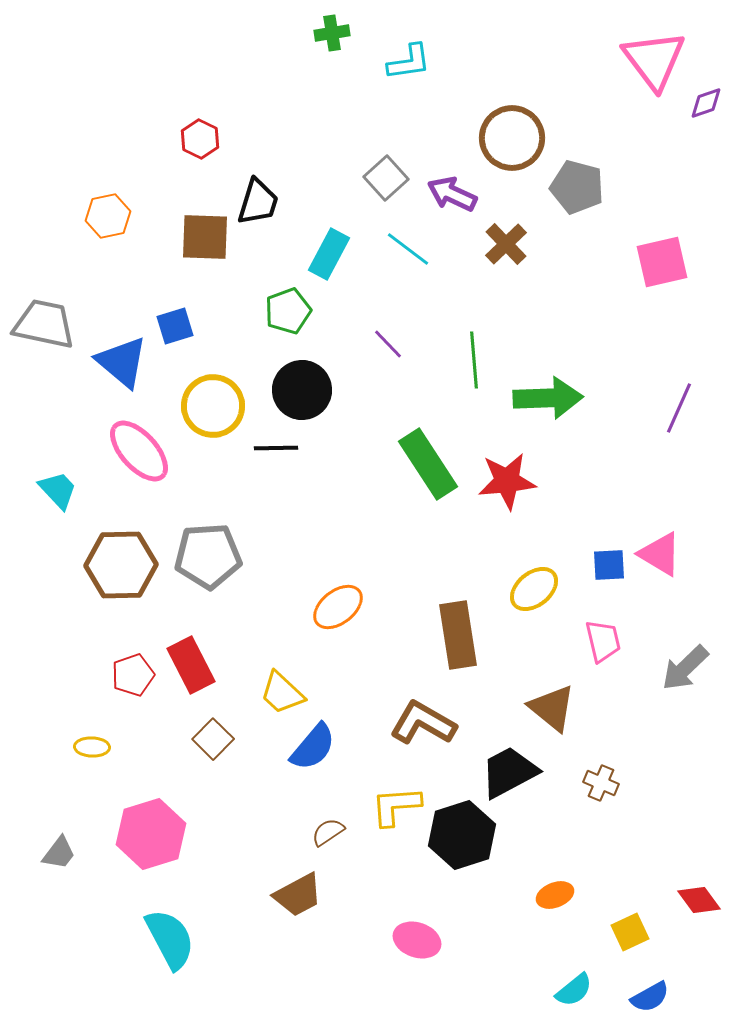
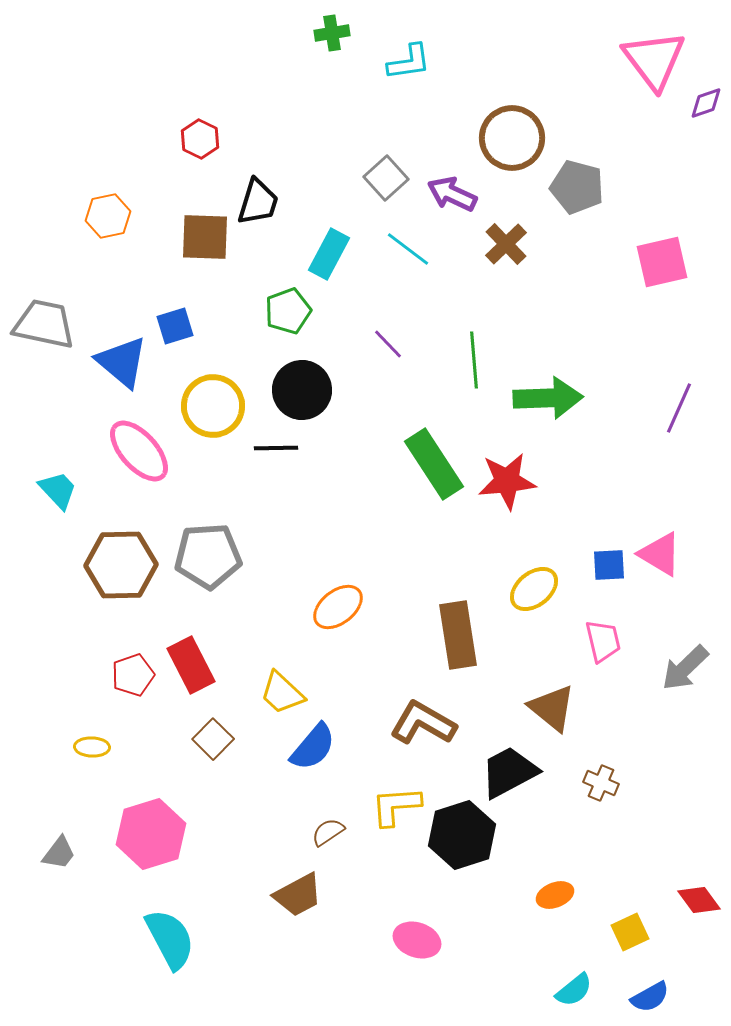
green rectangle at (428, 464): moved 6 px right
